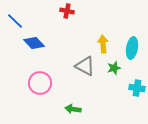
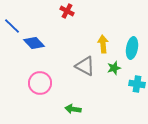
red cross: rotated 16 degrees clockwise
blue line: moved 3 px left, 5 px down
cyan cross: moved 4 px up
